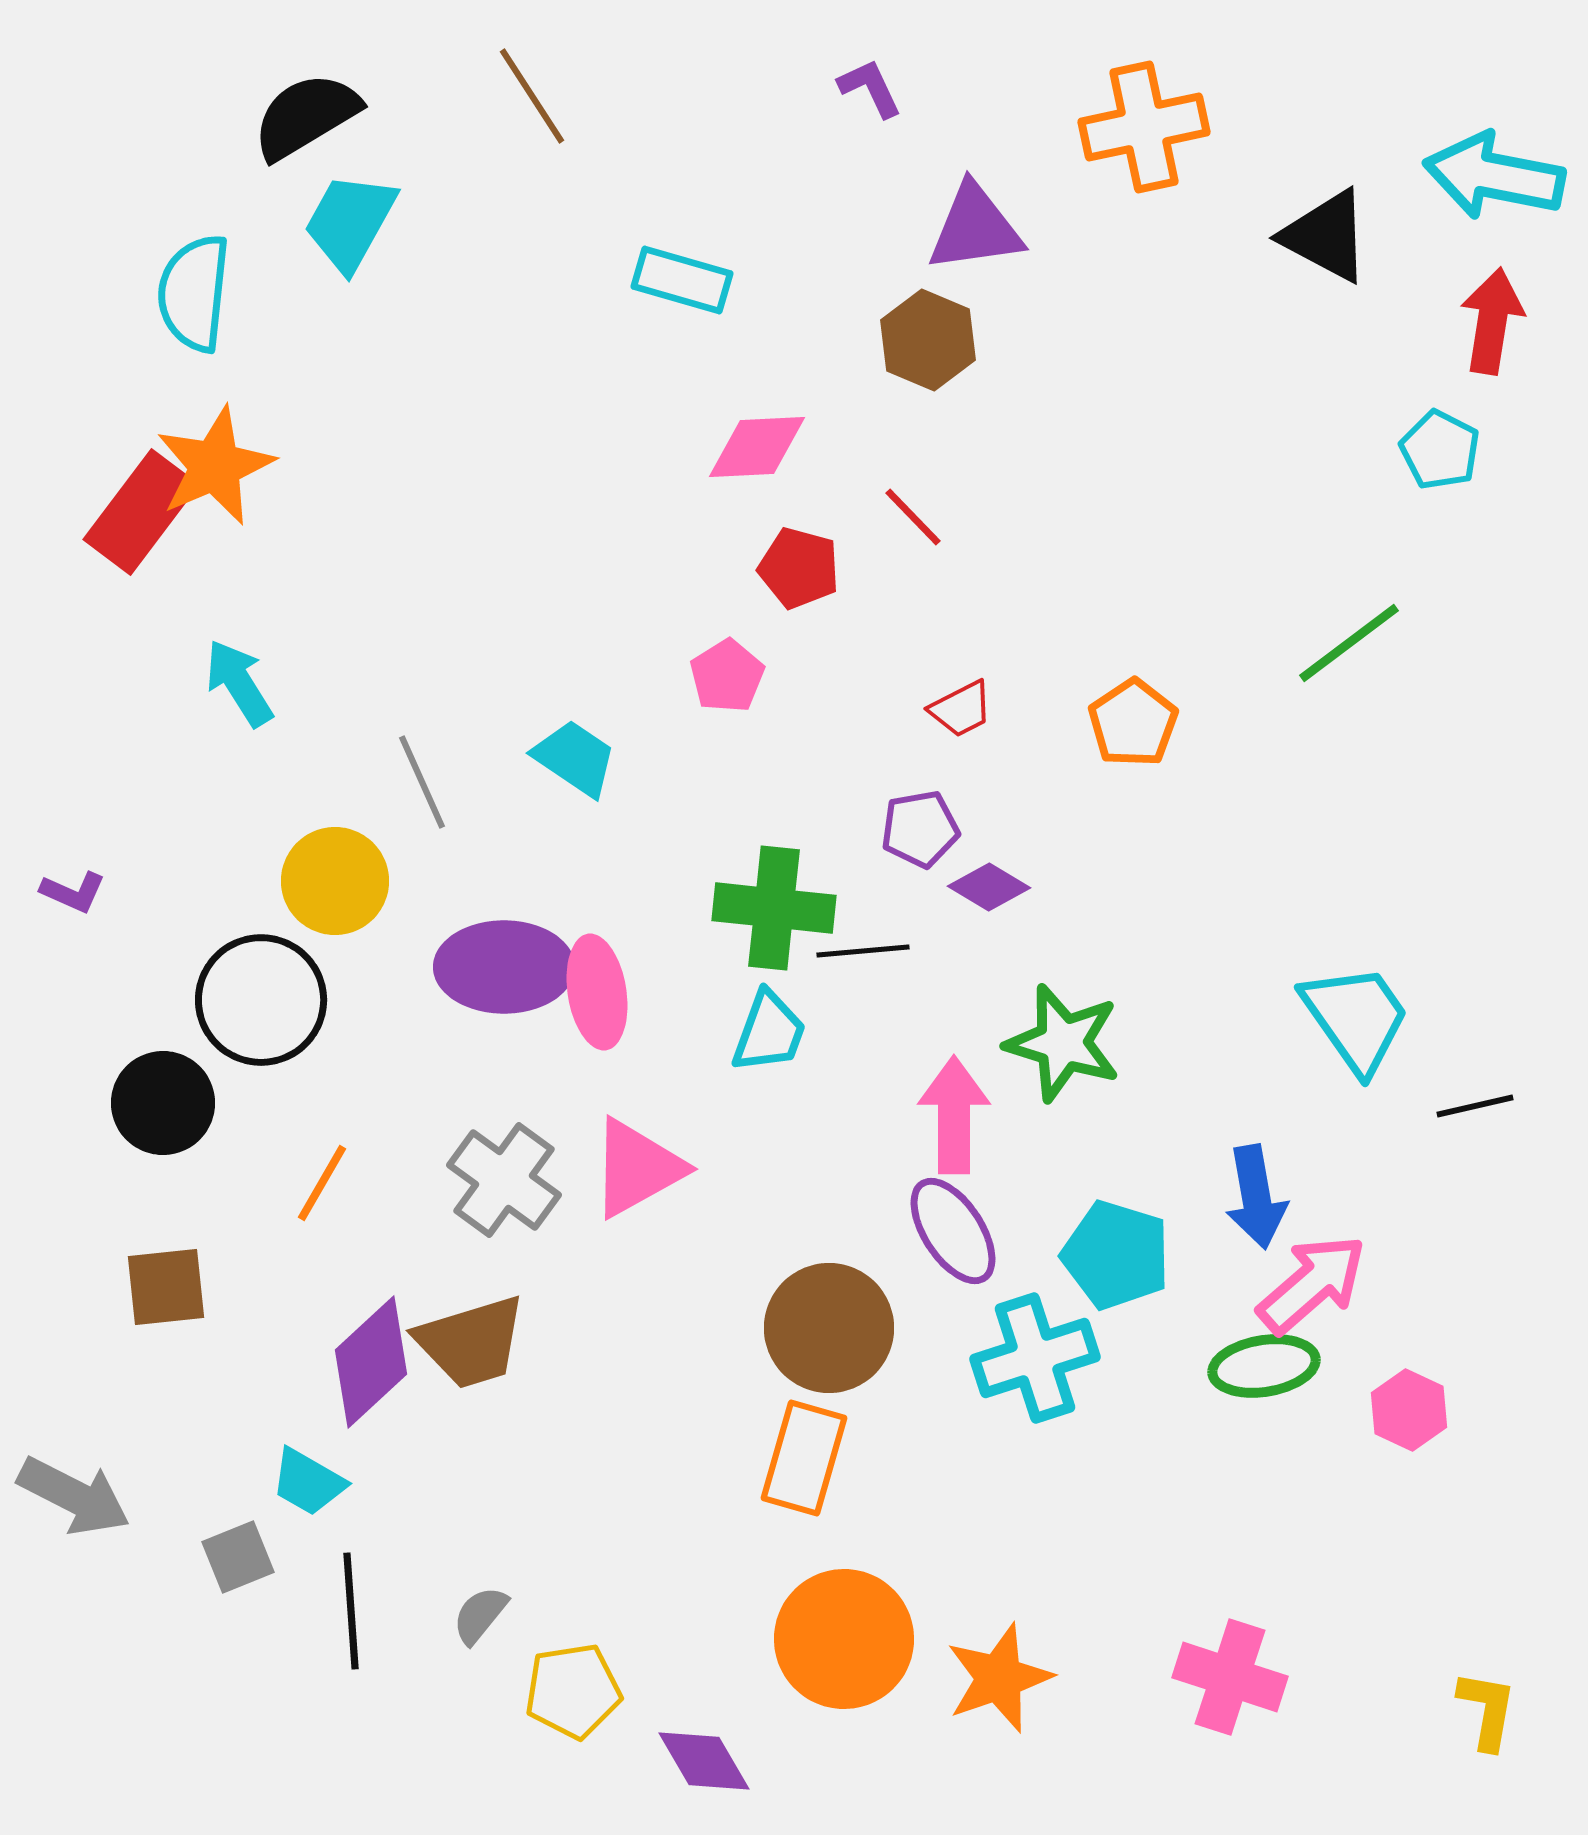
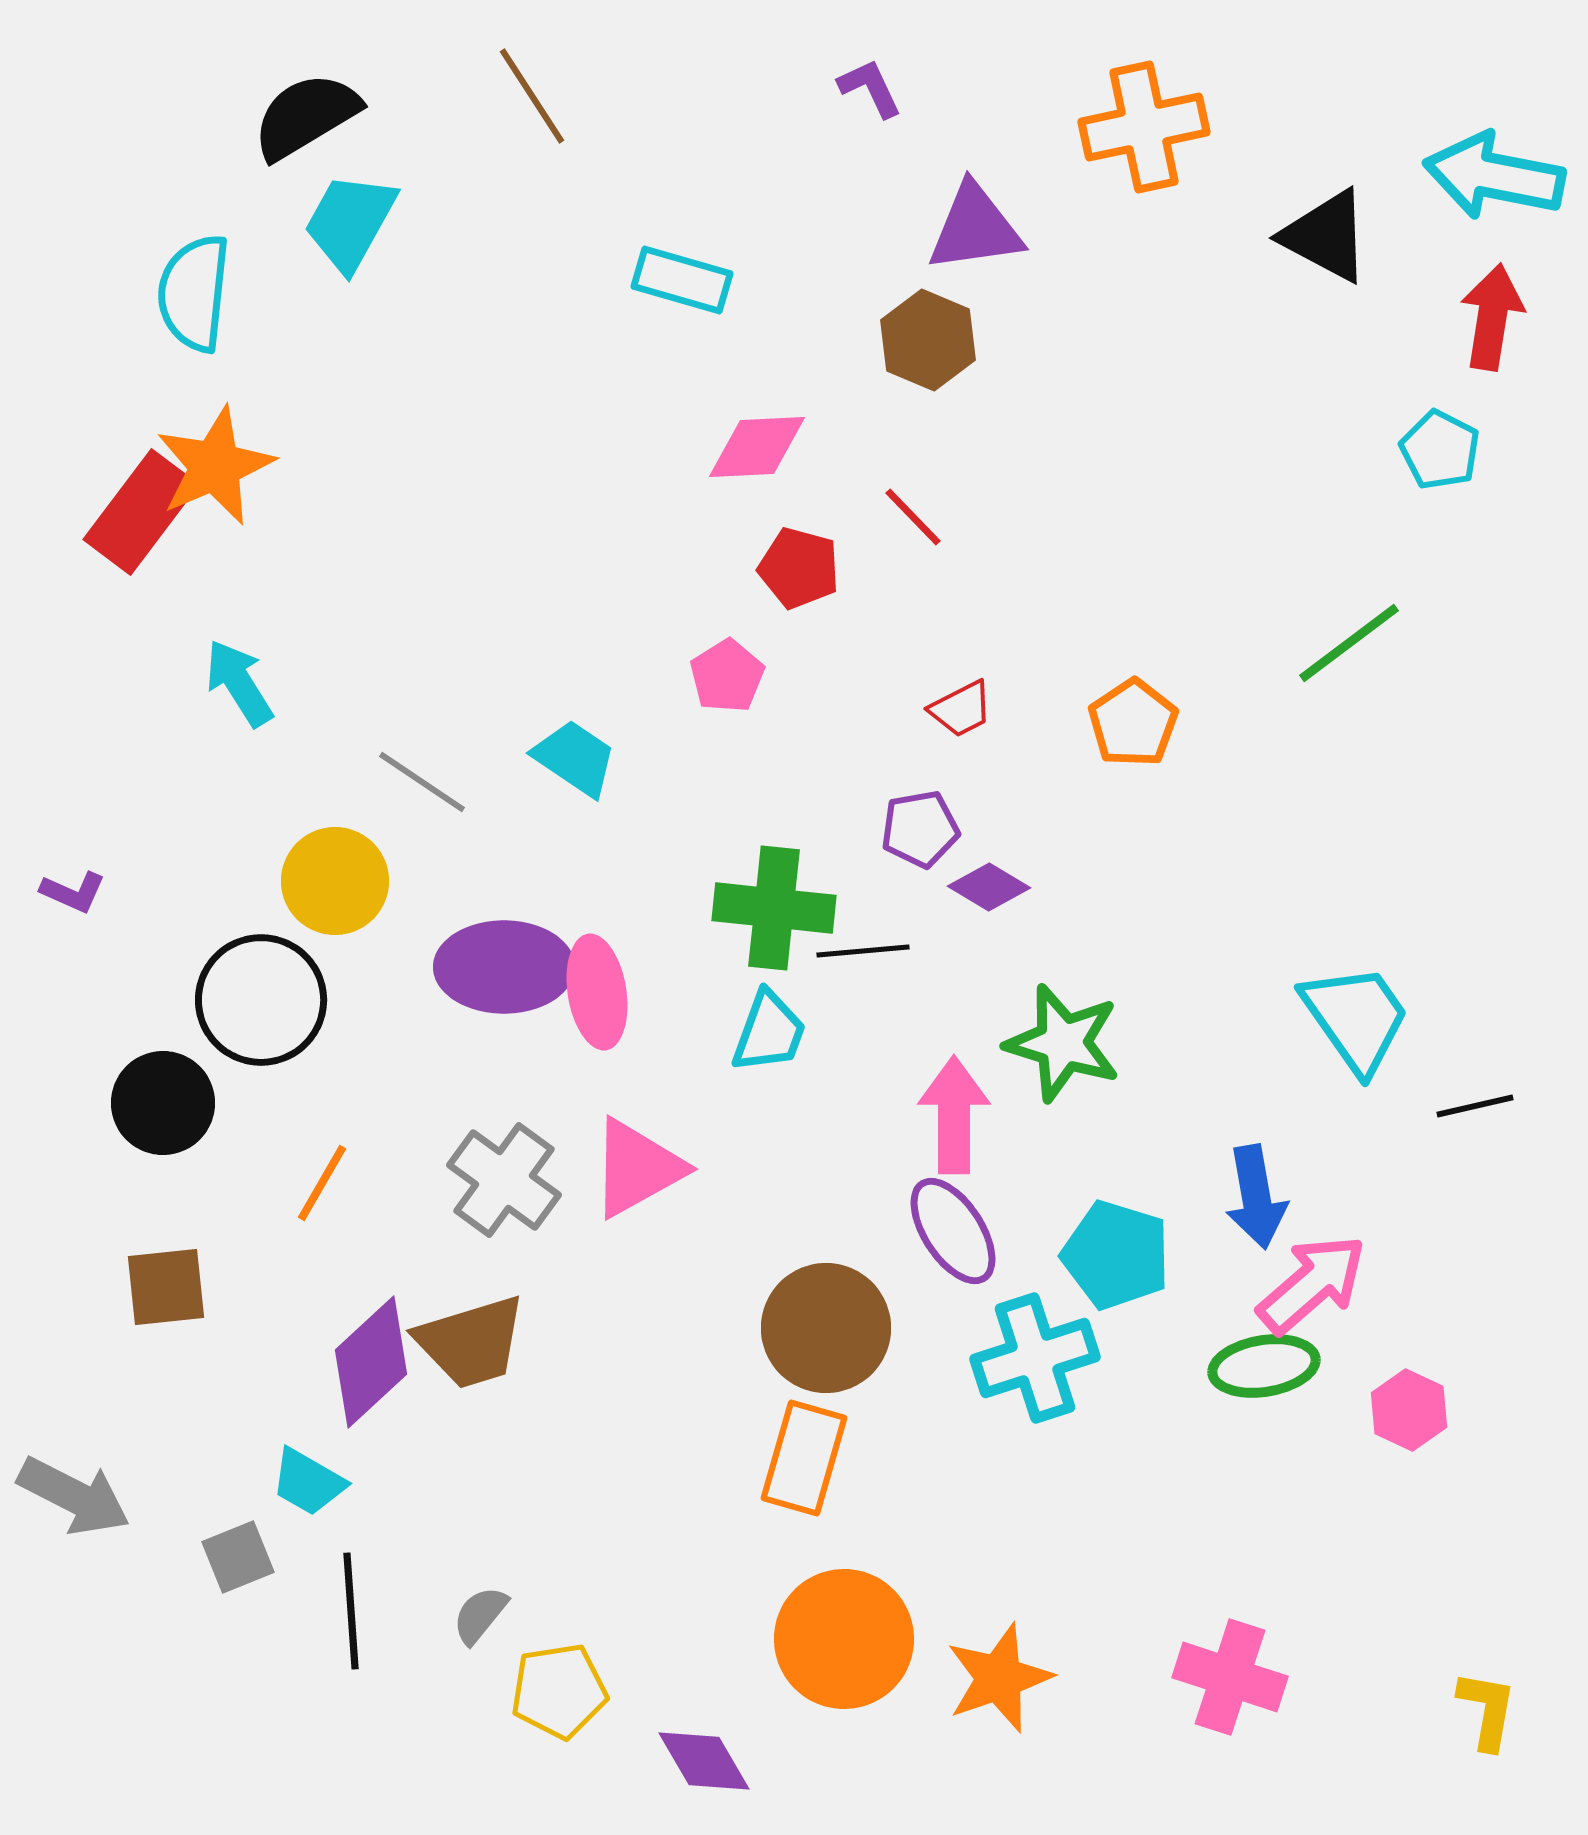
red arrow at (1492, 321): moved 4 px up
gray line at (422, 782): rotated 32 degrees counterclockwise
brown circle at (829, 1328): moved 3 px left
yellow pentagon at (573, 1691): moved 14 px left
